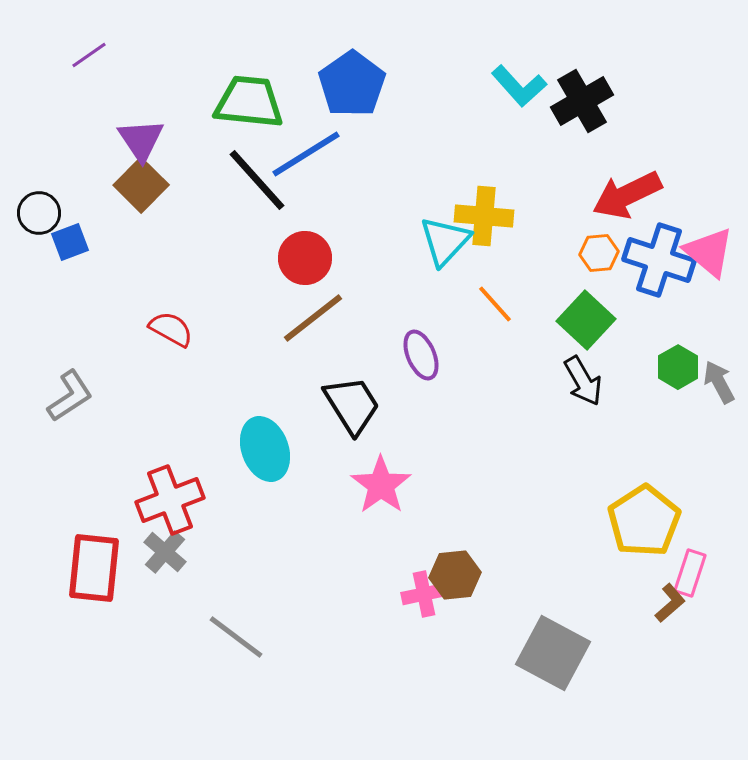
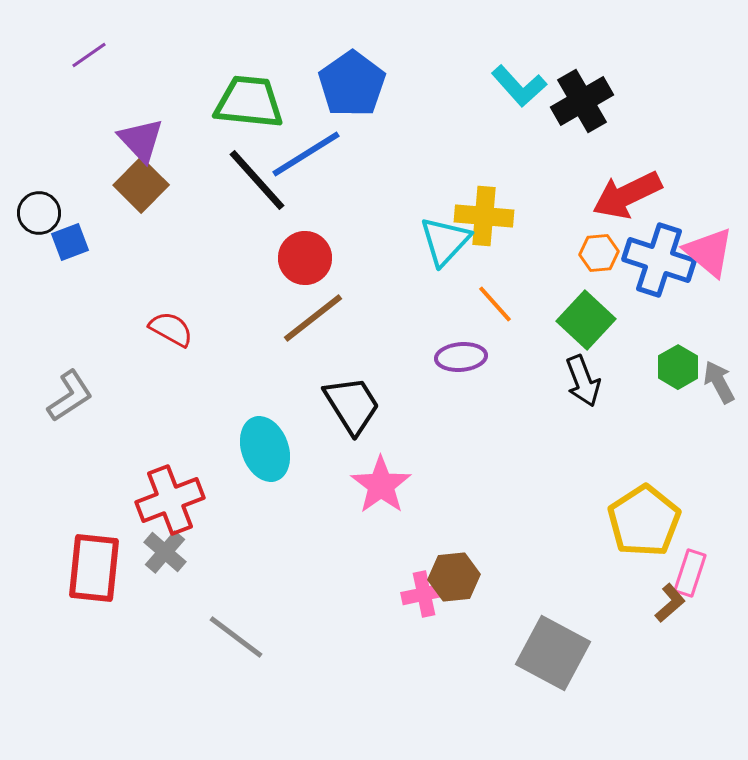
purple triangle: rotated 9 degrees counterclockwise
purple ellipse: moved 40 px right, 2 px down; rotated 72 degrees counterclockwise
black arrow: rotated 9 degrees clockwise
brown hexagon: moved 1 px left, 2 px down
